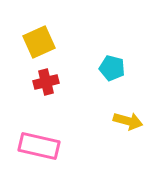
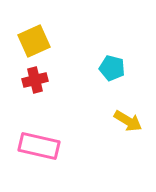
yellow square: moved 5 px left, 1 px up
red cross: moved 11 px left, 2 px up
yellow arrow: rotated 16 degrees clockwise
